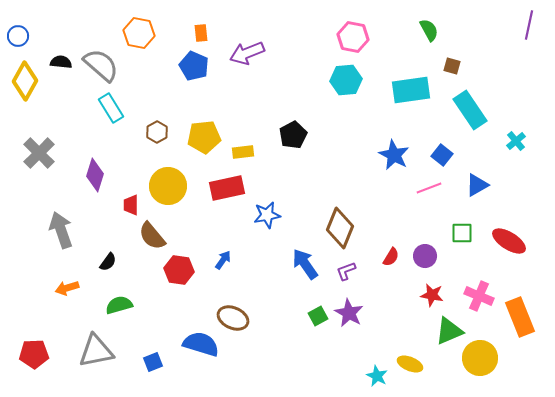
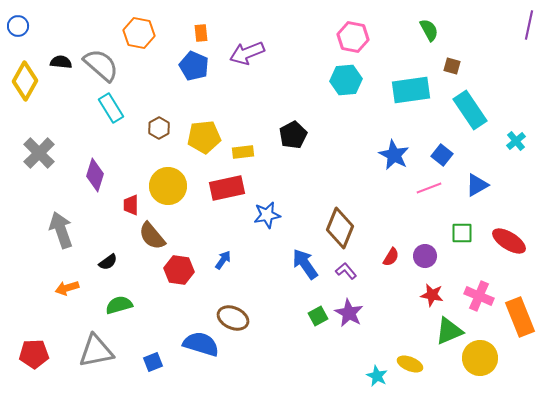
blue circle at (18, 36): moved 10 px up
brown hexagon at (157, 132): moved 2 px right, 4 px up
black semicircle at (108, 262): rotated 18 degrees clockwise
purple L-shape at (346, 271): rotated 70 degrees clockwise
